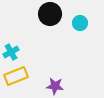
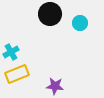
yellow rectangle: moved 1 px right, 2 px up
